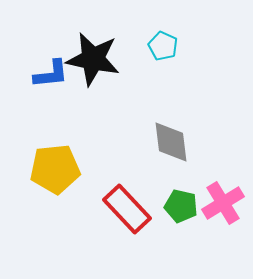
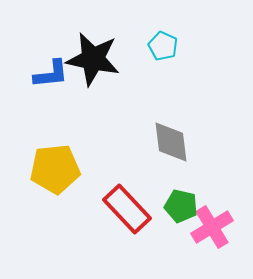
pink cross: moved 11 px left, 24 px down
